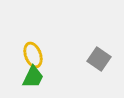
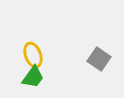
green trapezoid: rotated 10 degrees clockwise
